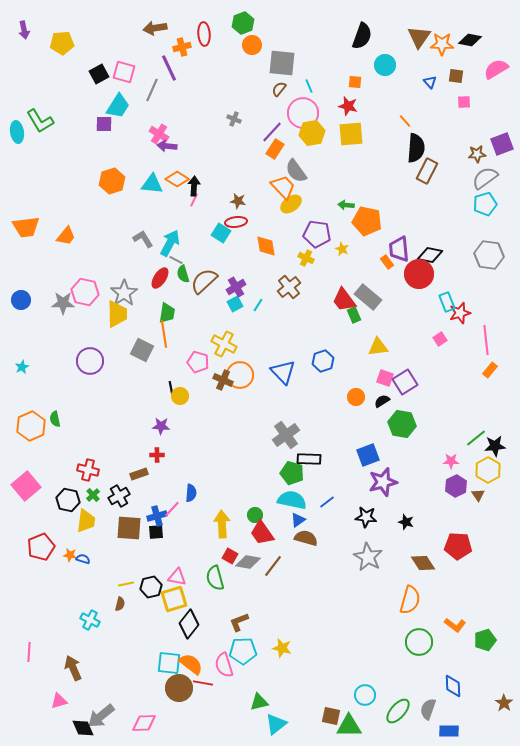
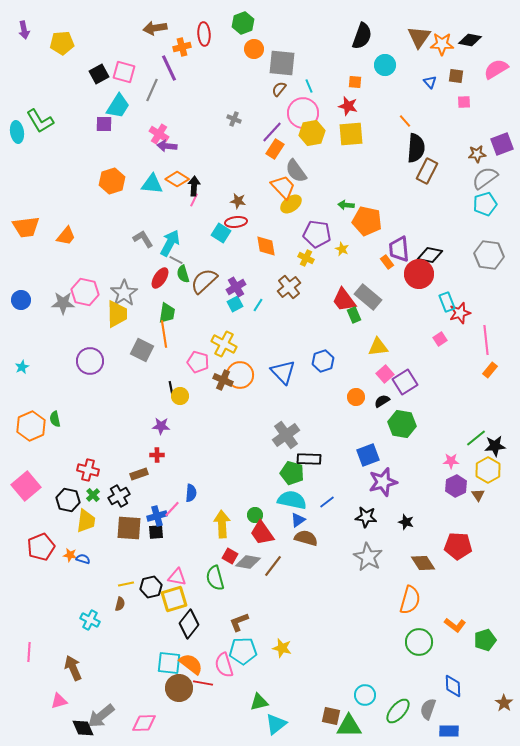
orange circle at (252, 45): moved 2 px right, 4 px down
pink square at (385, 378): moved 4 px up; rotated 30 degrees clockwise
